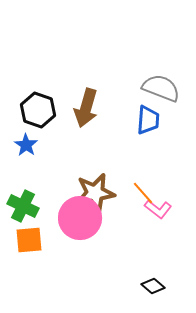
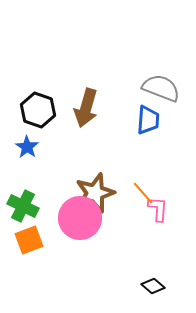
blue star: moved 1 px right, 2 px down
brown star: rotated 9 degrees counterclockwise
pink L-shape: rotated 124 degrees counterclockwise
orange square: rotated 16 degrees counterclockwise
